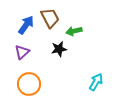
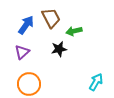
brown trapezoid: moved 1 px right
